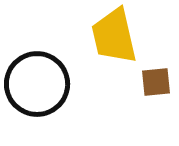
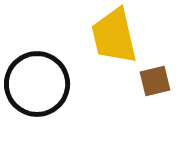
brown square: moved 1 px left, 1 px up; rotated 8 degrees counterclockwise
